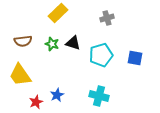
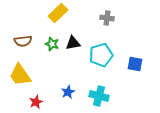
gray cross: rotated 24 degrees clockwise
black triangle: rotated 28 degrees counterclockwise
blue square: moved 6 px down
blue star: moved 11 px right, 3 px up
